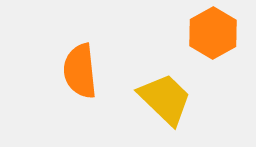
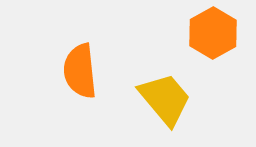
yellow trapezoid: rotated 6 degrees clockwise
